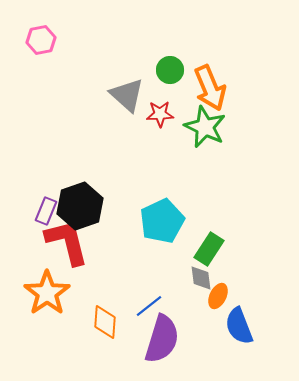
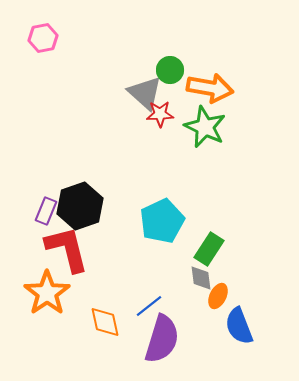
pink hexagon: moved 2 px right, 2 px up
orange arrow: rotated 57 degrees counterclockwise
gray triangle: moved 18 px right, 2 px up
red L-shape: moved 7 px down
orange diamond: rotated 16 degrees counterclockwise
